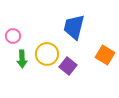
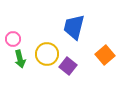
pink circle: moved 3 px down
orange square: rotated 18 degrees clockwise
green arrow: moved 2 px left; rotated 12 degrees counterclockwise
